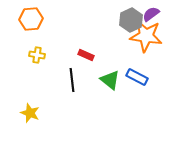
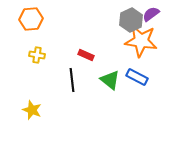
orange star: moved 5 px left, 5 px down
yellow star: moved 2 px right, 3 px up
